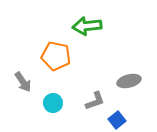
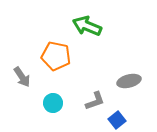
green arrow: rotated 28 degrees clockwise
gray arrow: moved 1 px left, 5 px up
